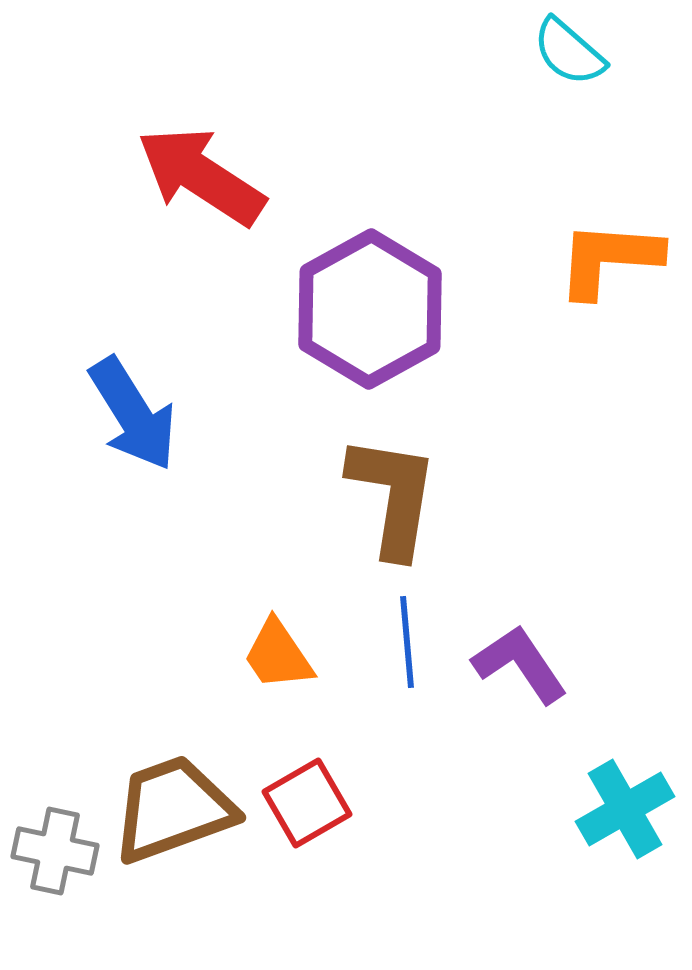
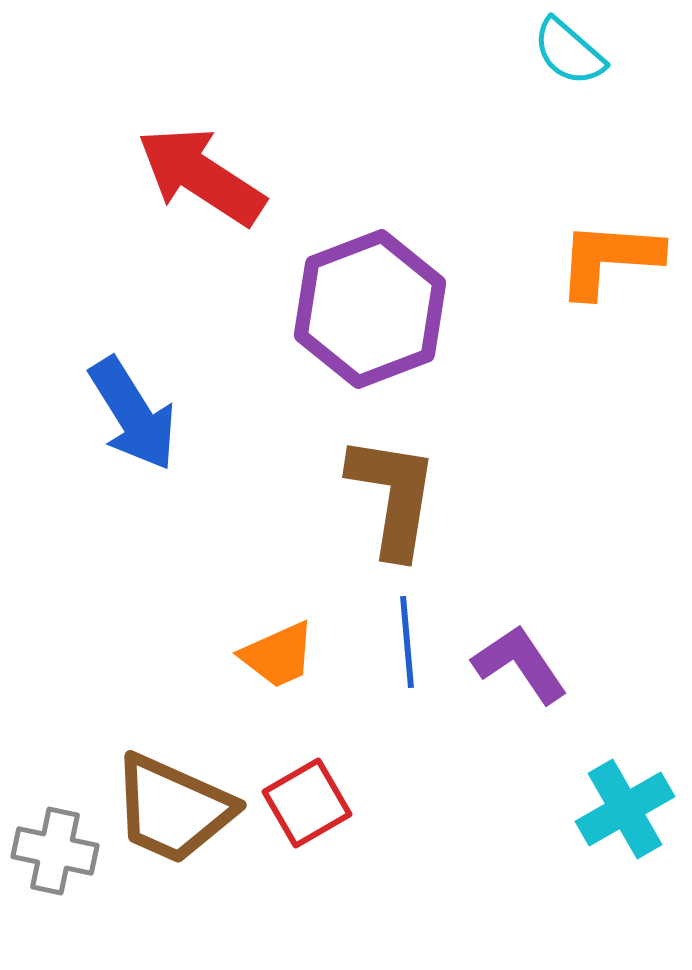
purple hexagon: rotated 8 degrees clockwise
orange trapezoid: rotated 80 degrees counterclockwise
brown trapezoid: rotated 136 degrees counterclockwise
